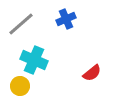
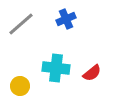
cyan cross: moved 22 px right, 8 px down; rotated 16 degrees counterclockwise
